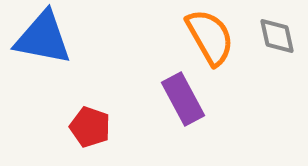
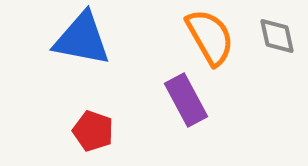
blue triangle: moved 39 px right, 1 px down
purple rectangle: moved 3 px right, 1 px down
red pentagon: moved 3 px right, 4 px down
